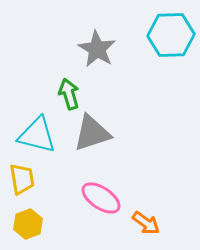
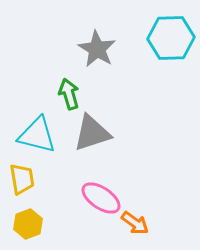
cyan hexagon: moved 3 px down
orange arrow: moved 11 px left
